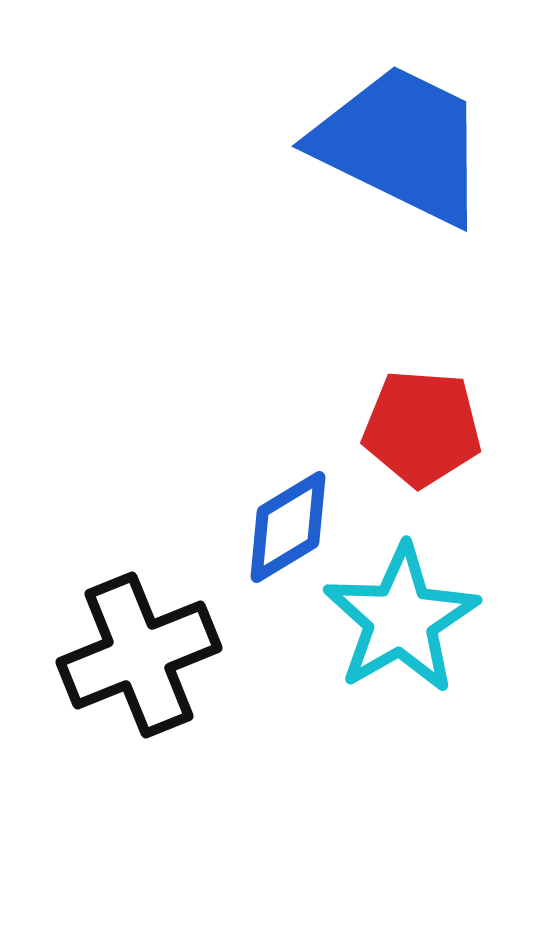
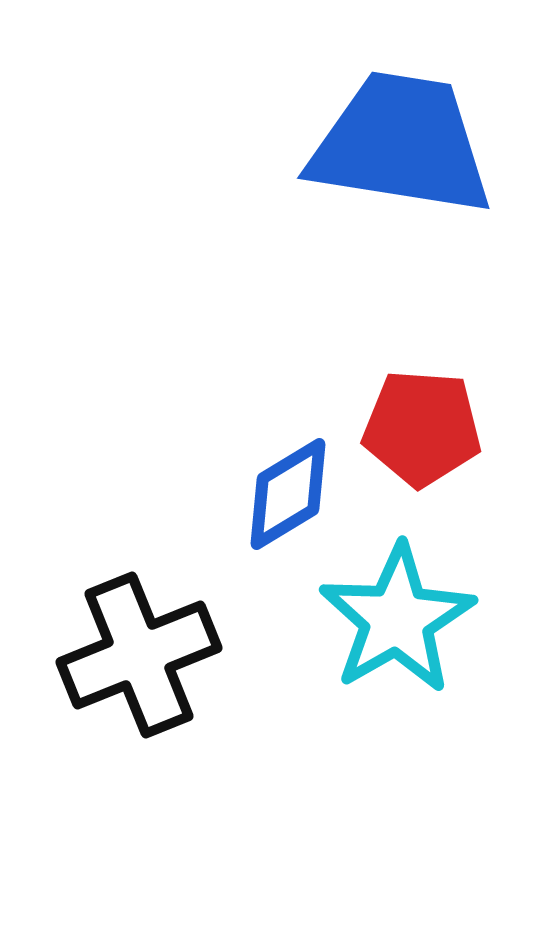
blue trapezoid: rotated 17 degrees counterclockwise
blue diamond: moved 33 px up
cyan star: moved 4 px left
